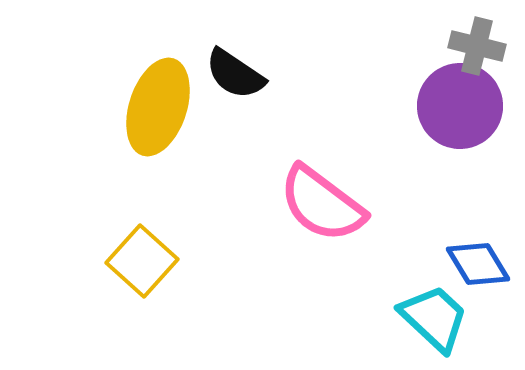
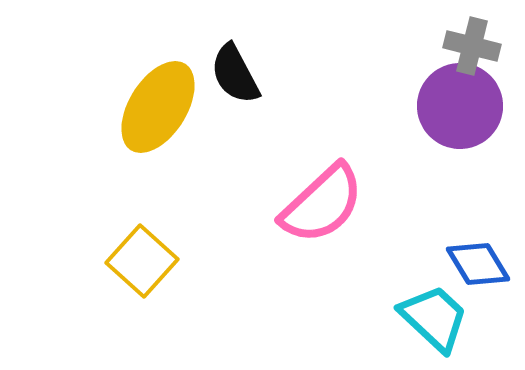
gray cross: moved 5 px left
black semicircle: rotated 28 degrees clockwise
yellow ellipse: rotated 14 degrees clockwise
pink semicircle: rotated 80 degrees counterclockwise
